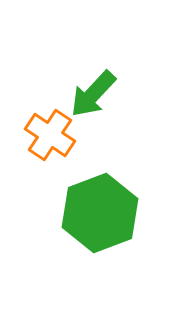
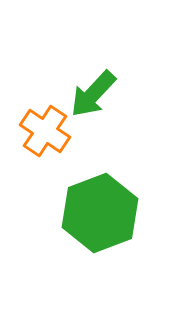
orange cross: moved 5 px left, 4 px up
